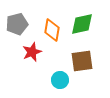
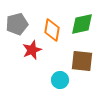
red star: moved 2 px up
brown square: rotated 15 degrees clockwise
